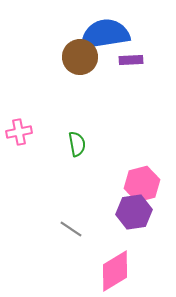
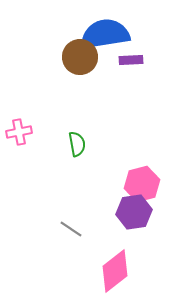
pink diamond: rotated 6 degrees counterclockwise
